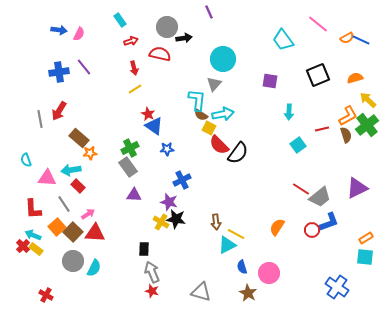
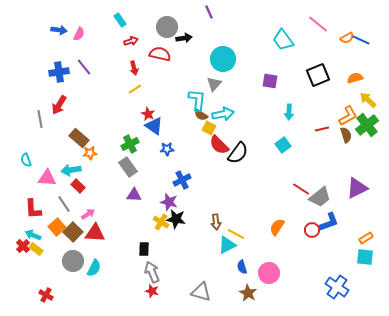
red arrow at (59, 111): moved 6 px up
cyan square at (298, 145): moved 15 px left
green cross at (130, 148): moved 4 px up
